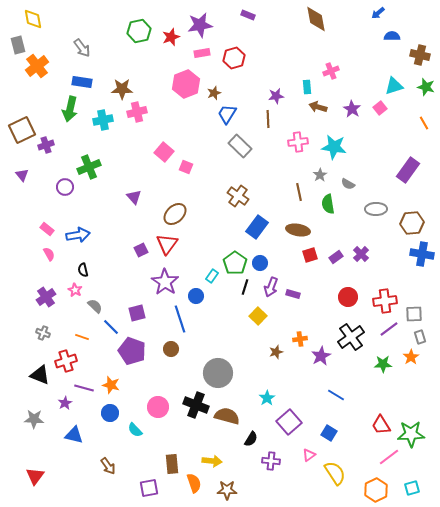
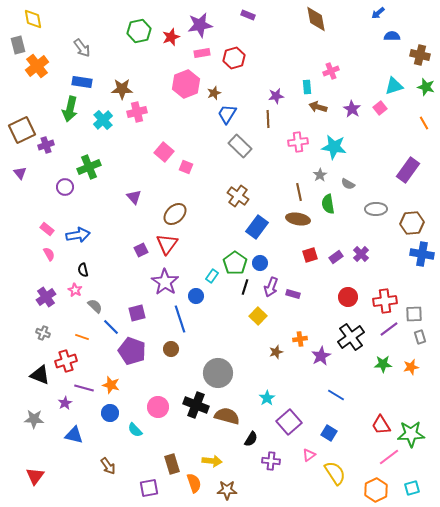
cyan cross at (103, 120): rotated 30 degrees counterclockwise
purple triangle at (22, 175): moved 2 px left, 2 px up
brown ellipse at (298, 230): moved 11 px up
orange star at (411, 357): moved 10 px down; rotated 21 degrees clockwise
brown rectangle at (172, 464): rotated 12 degrees counterclockwise
